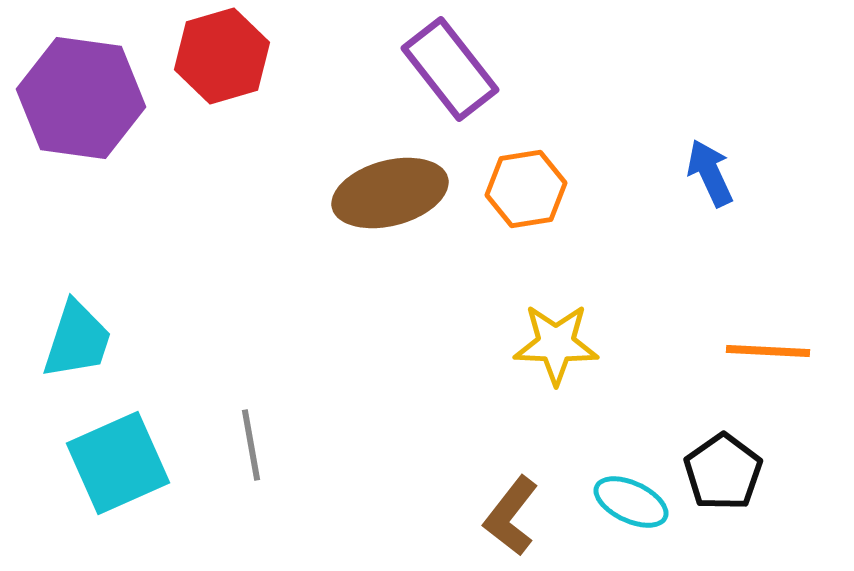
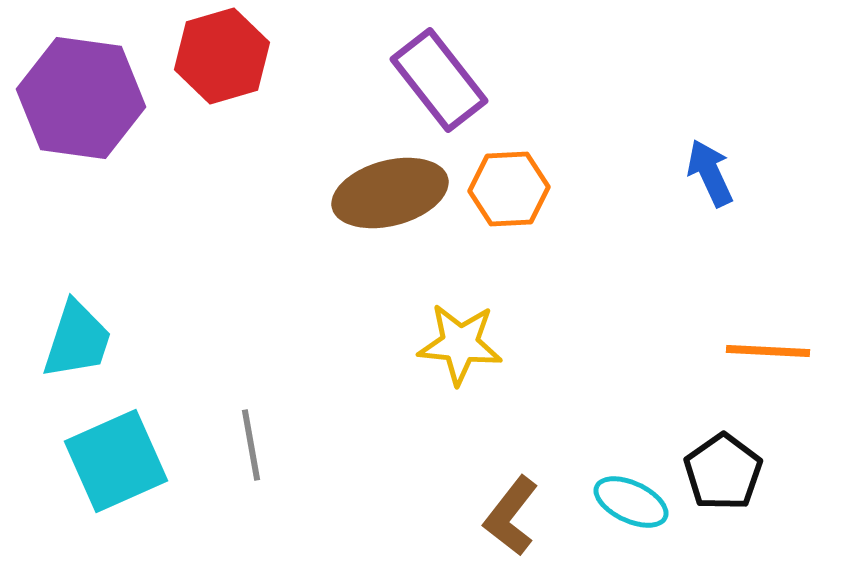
purple rectangle: moved 11 px left, 11 px down
orange hexagon: moved 17 px left; rotated 6 degrees clockwise
yellow star: moved 96 px left; rotated 4 degrees clockwise
cyan square: moved 2 px left, 2 px up
